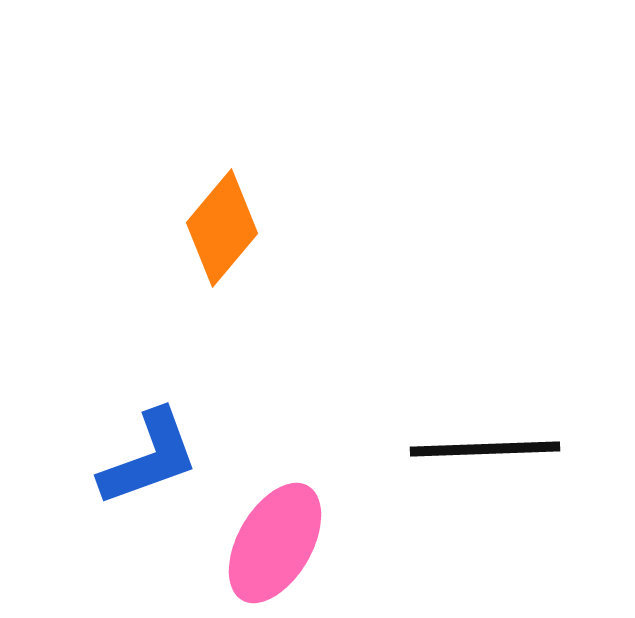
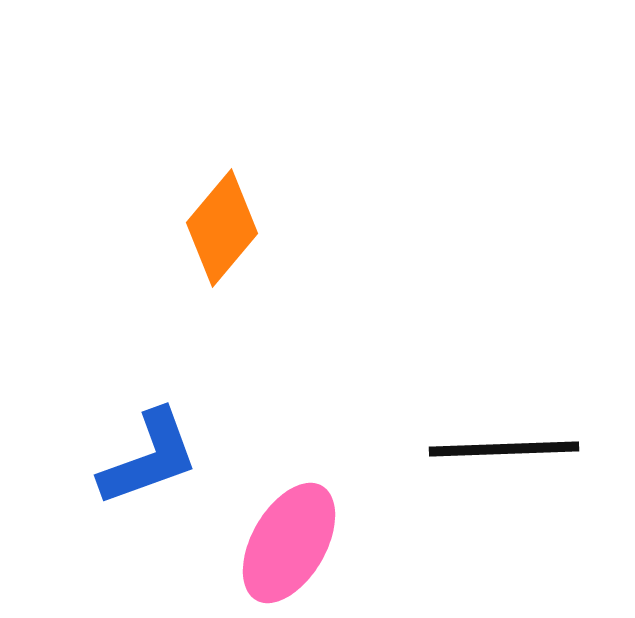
black line: moved 19 px right
pink ellipse: moved 14 px right
